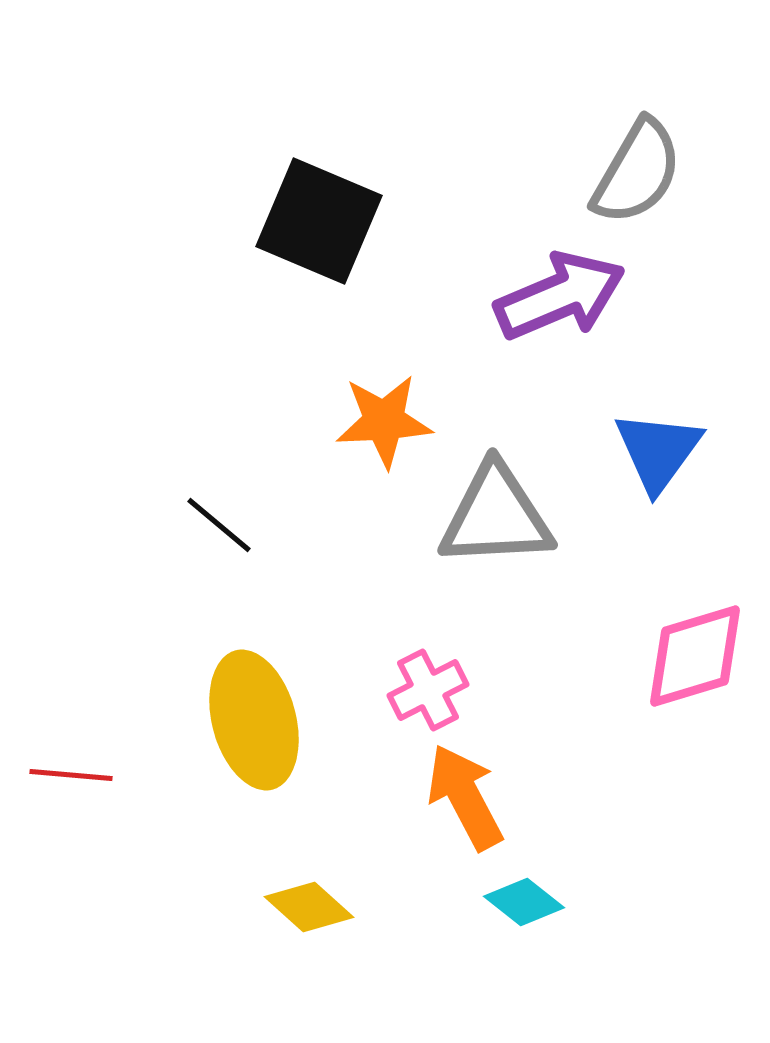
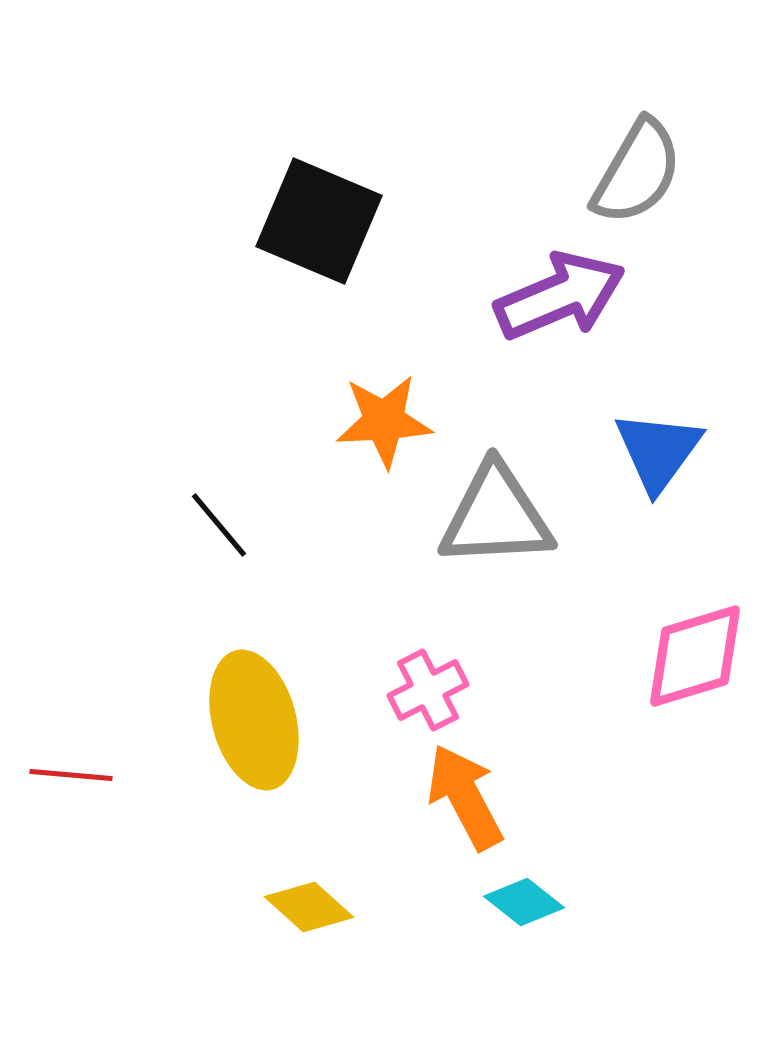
black line: rotated 10 degrees clockwise
